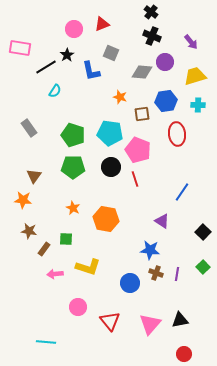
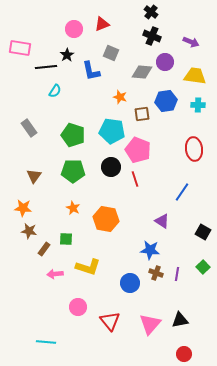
purple arrow at (191, 42): rotated 28 degrees counterclockwise
black line at (46, 67): rotated 25 degrees clockwise
yellow trapezoid at (195, 76): rotated 25 degrees clockwise
cyan pentagon at (110, 133): moved 2 px right, 2 px up
red ellipse at (177, 134): moved 17 px right, 15 px down
green pentagon at (73, 167): moved 4 px down
orange star at (23, 200): moved 8 px down
black square at (203, 232): rotated 14 degrees counterclockwise
